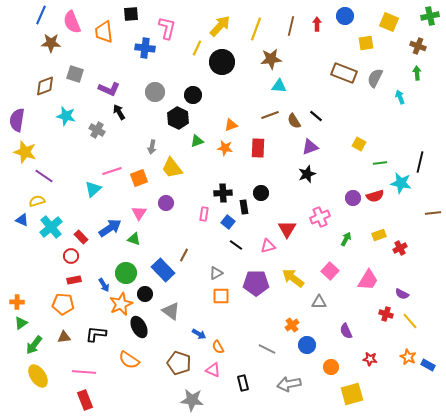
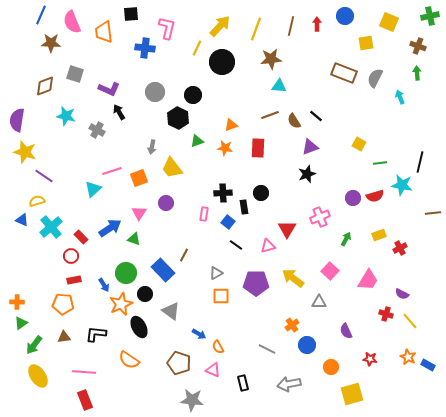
cyan star at (401, 183): moved 1 px right, 2 px down
